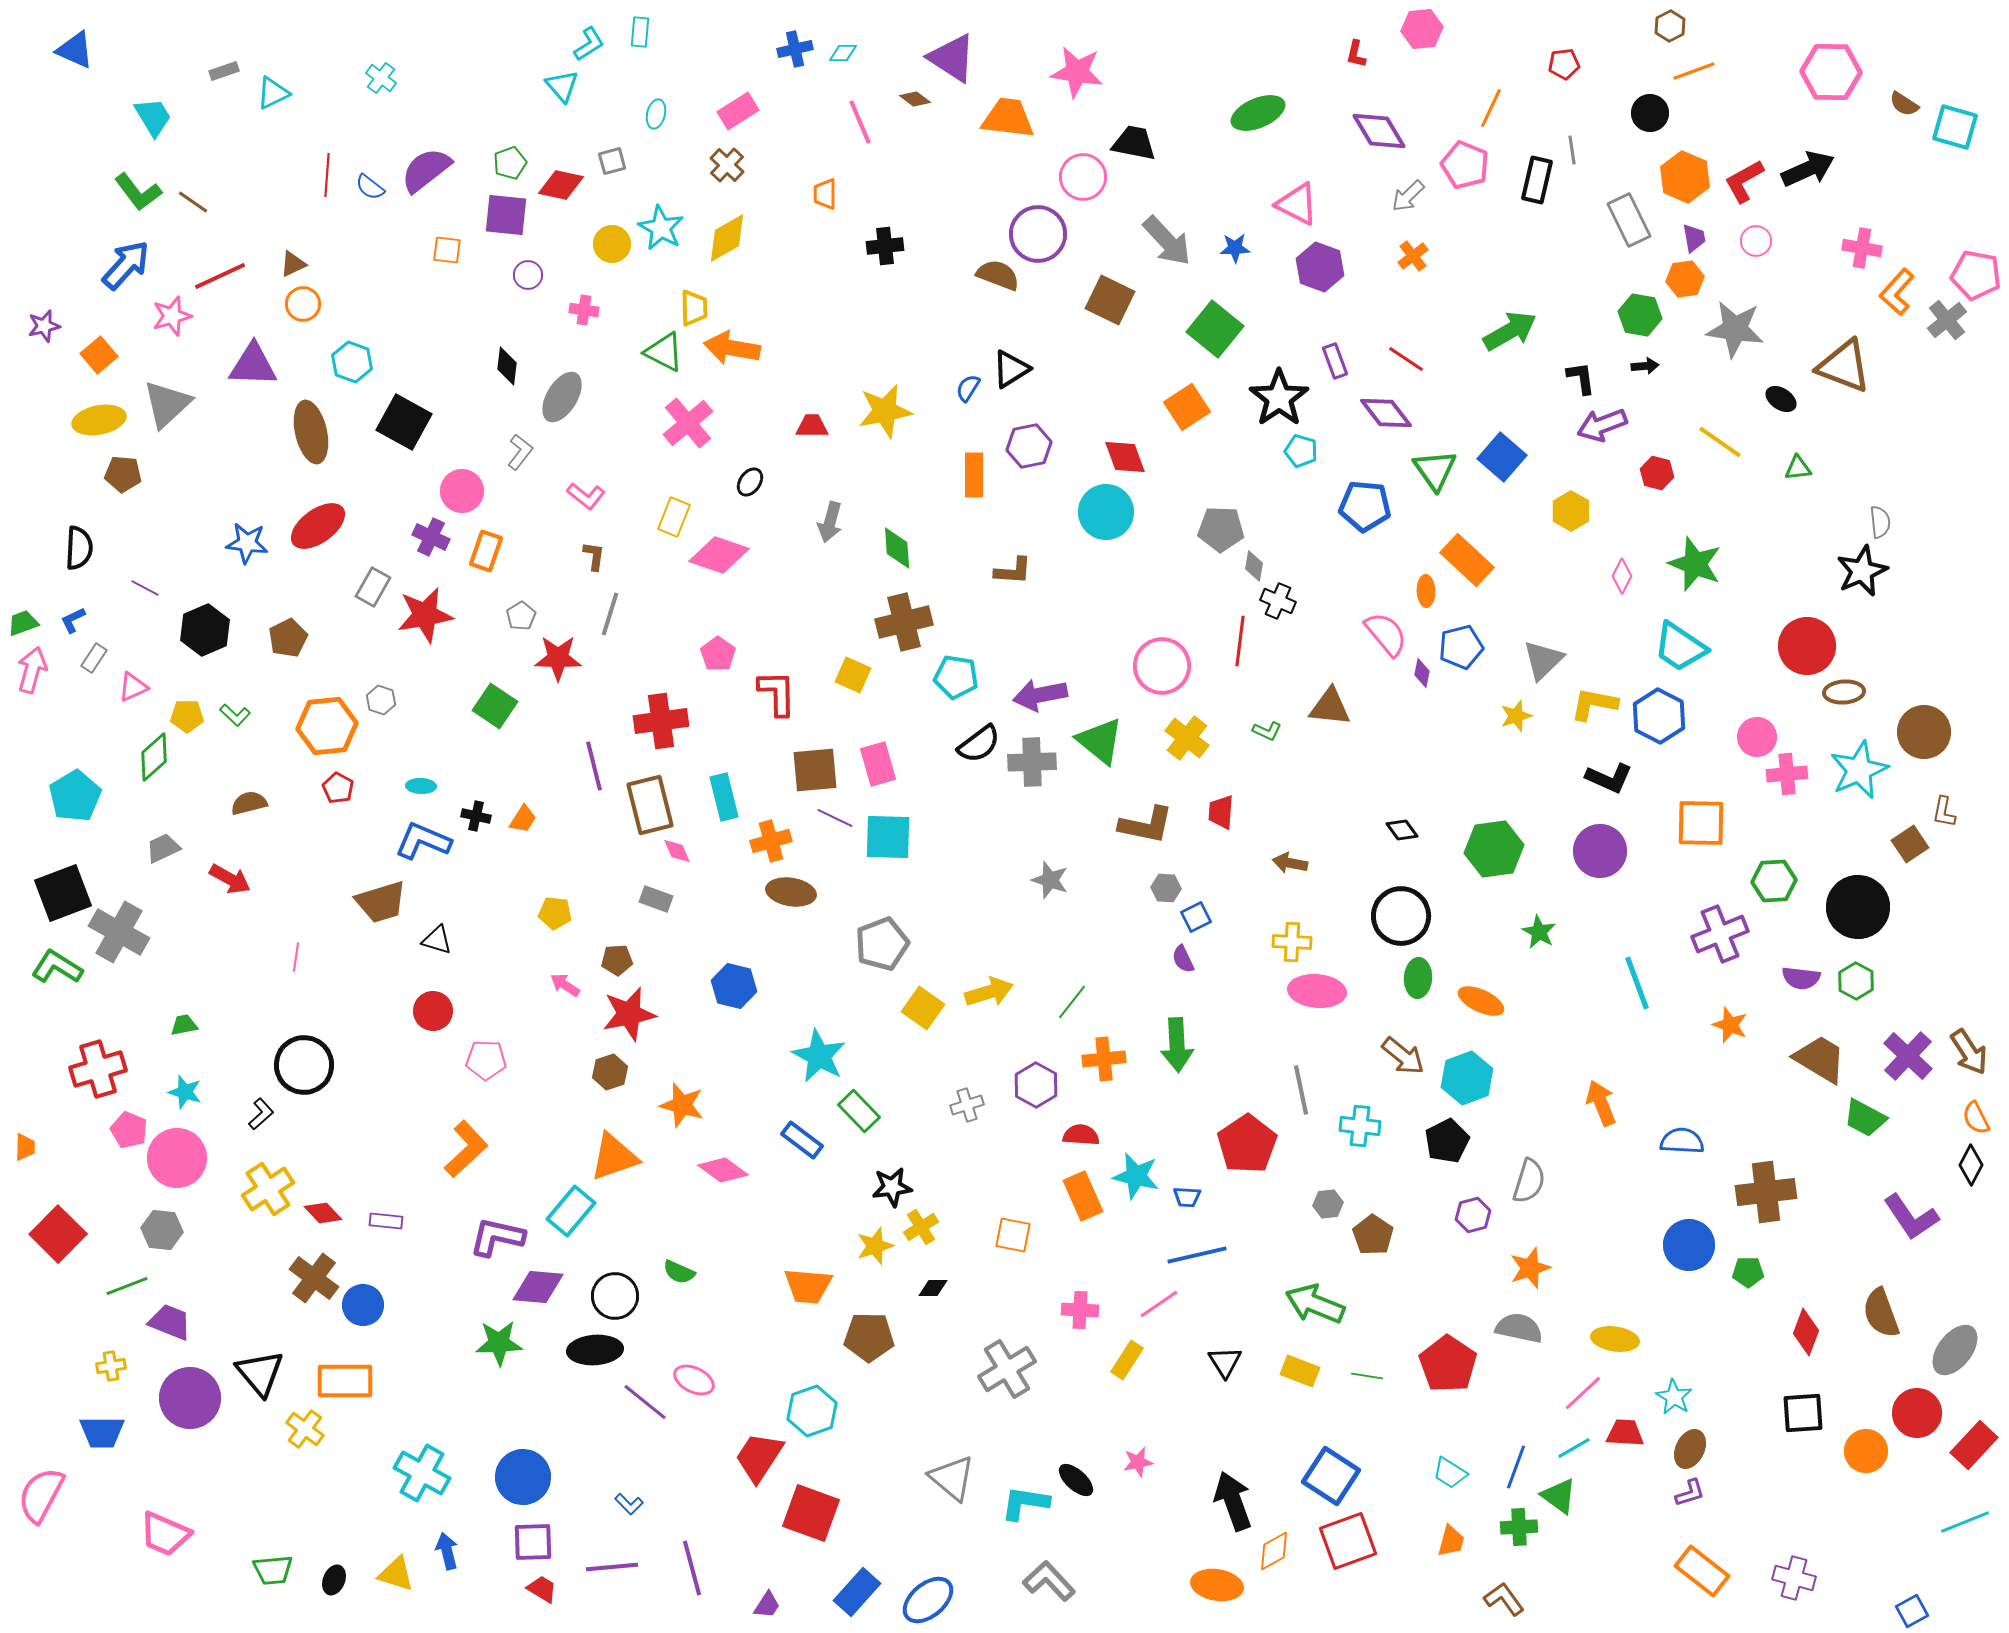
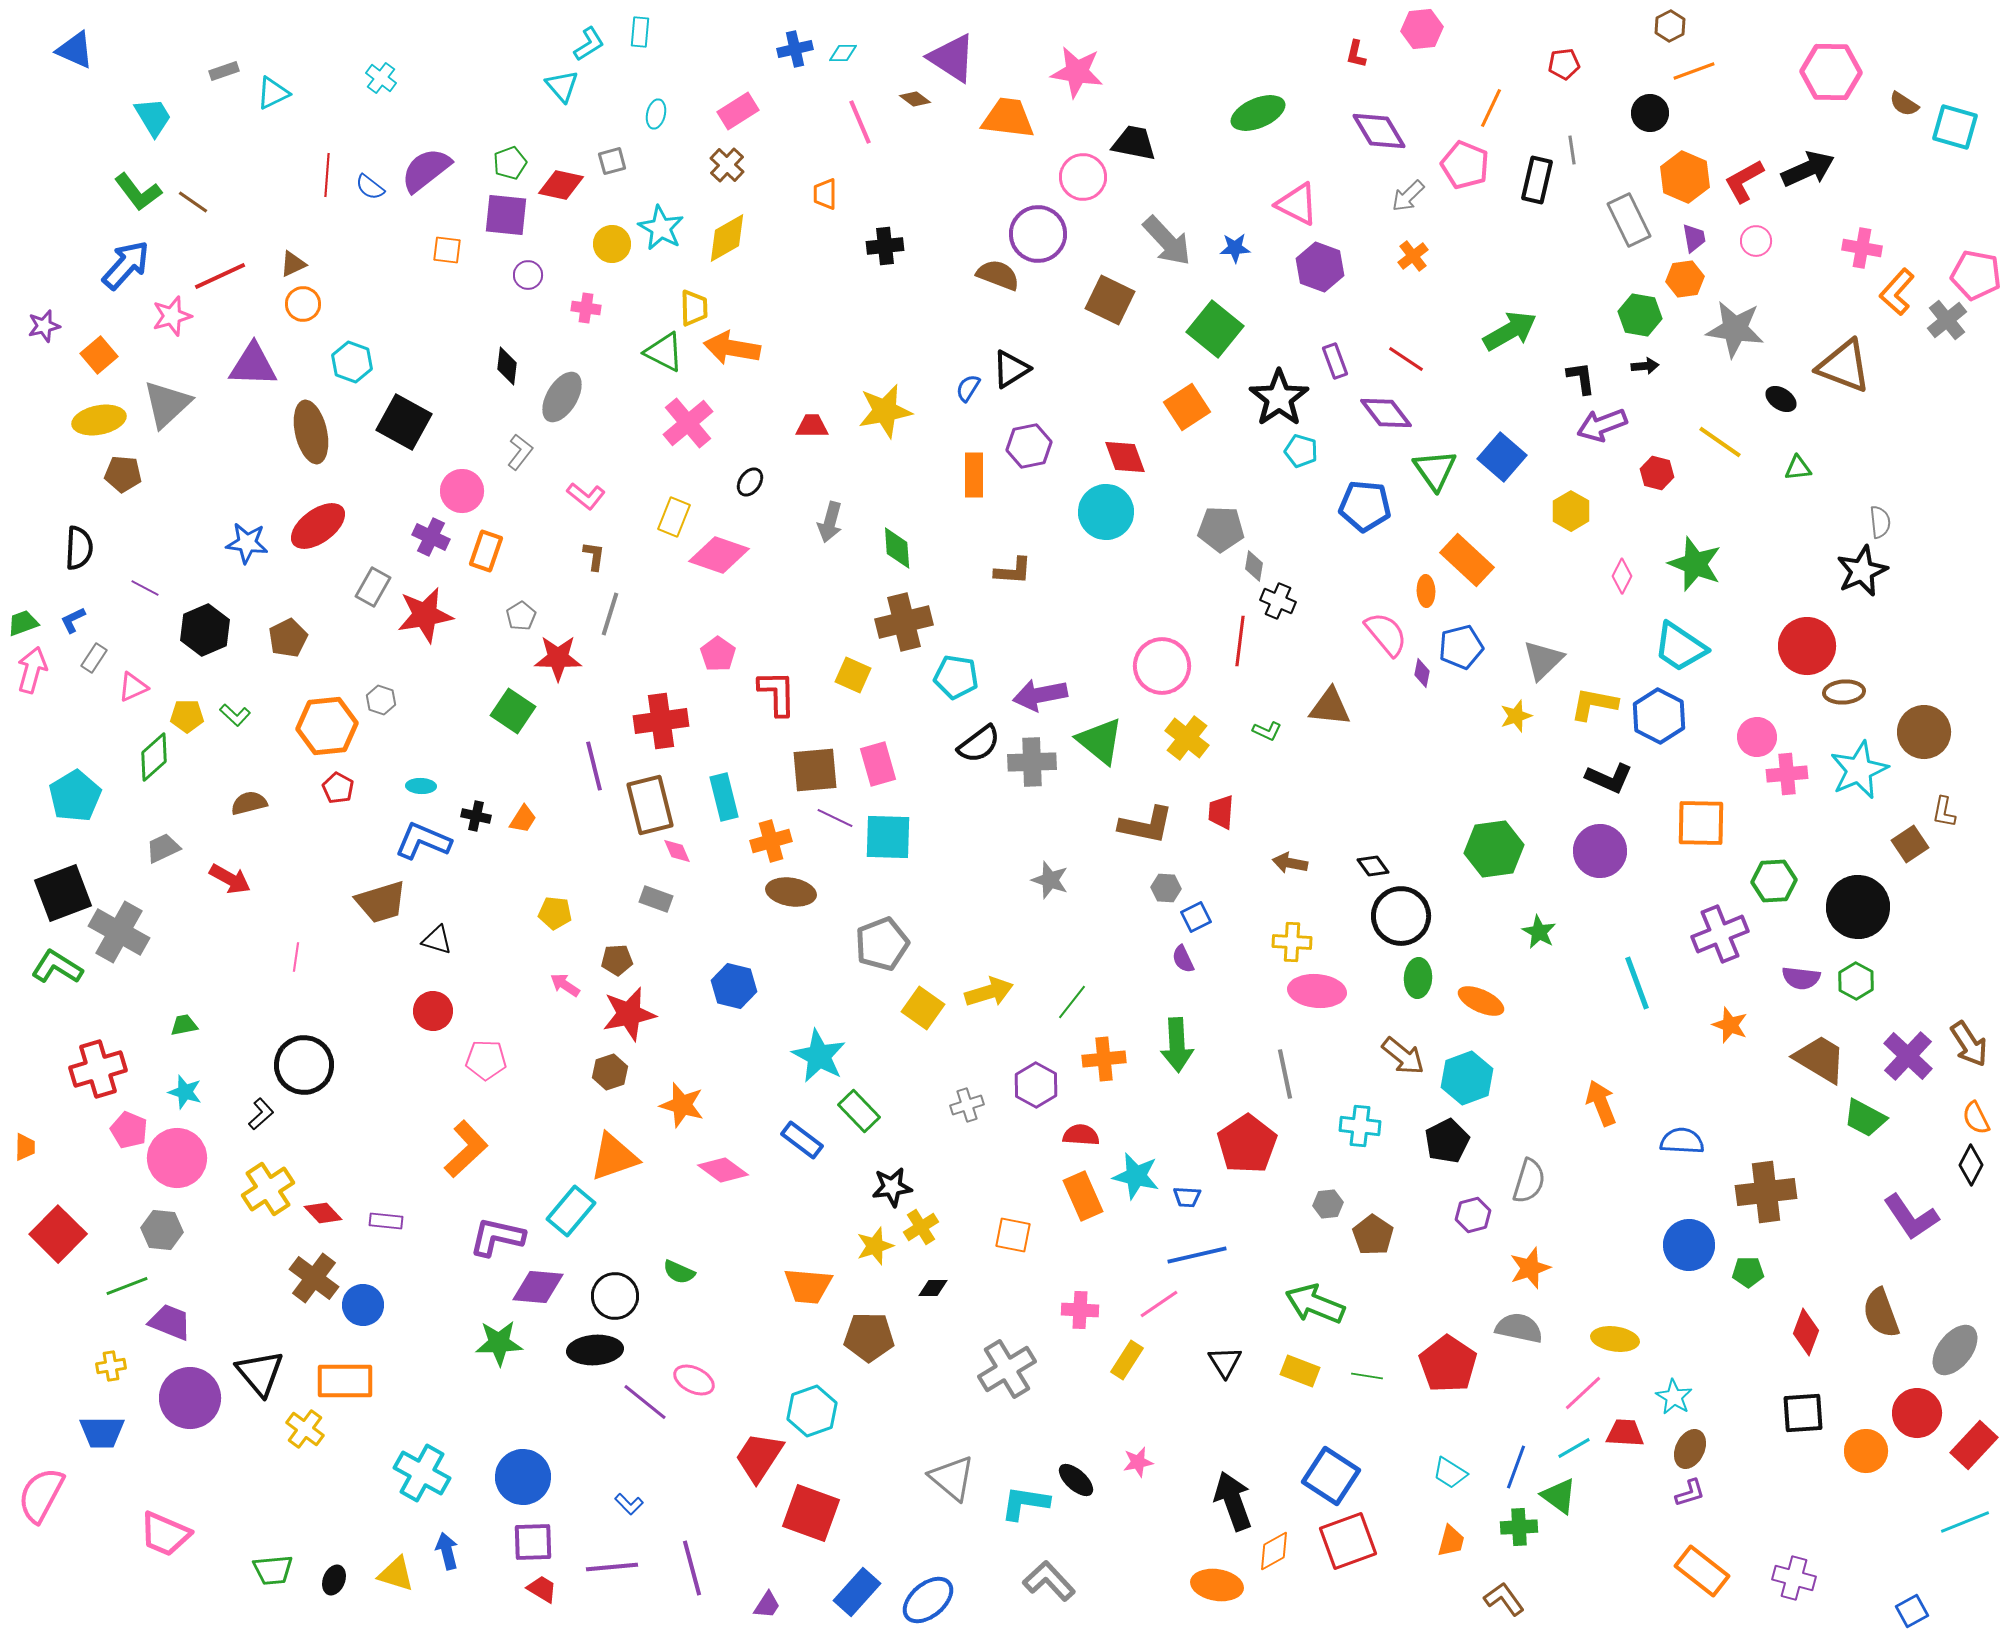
pink cross at (584, 310): moved 2 px right, 2 px up
green square at (495, 706): moved 18 px right, 5 px down
black diamond at (1402, 830): moved 29 px left, 36 px down
brown arrow at (1969, 1052): moved 8 px up
gray line at (1301, 1090): moved 16 px left, 16 px up
